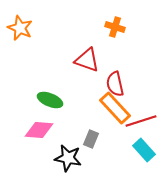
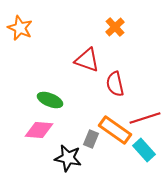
orange cross: rotated 30 degrees clockwise
orange rectangle: moved 22 px down; rotated 12 degrees counterclockwise
red line: moved 4 px right, 3 px up
